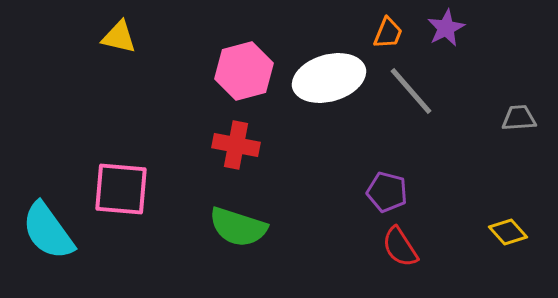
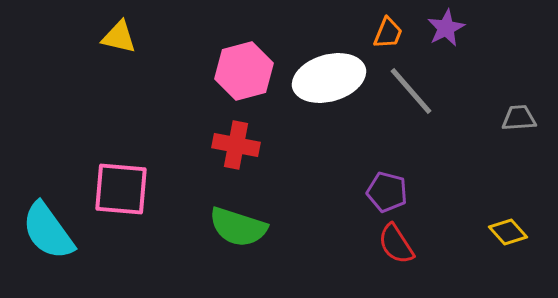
red semicircle: moved 4 px left, 3 px up
